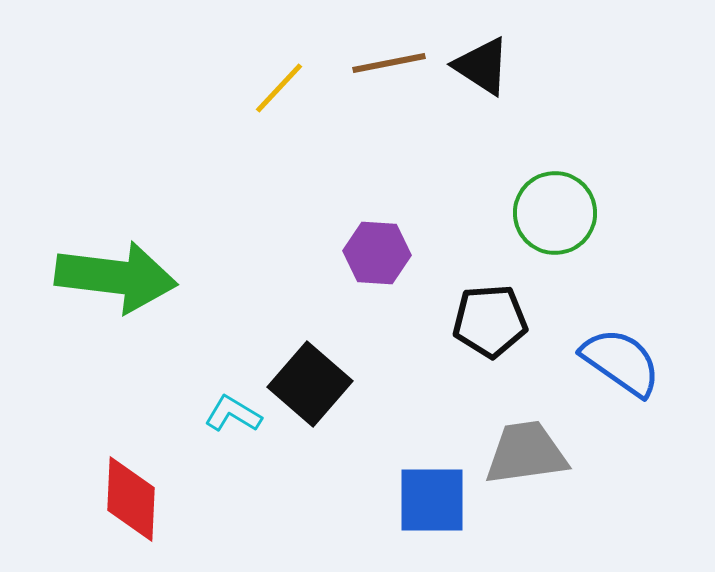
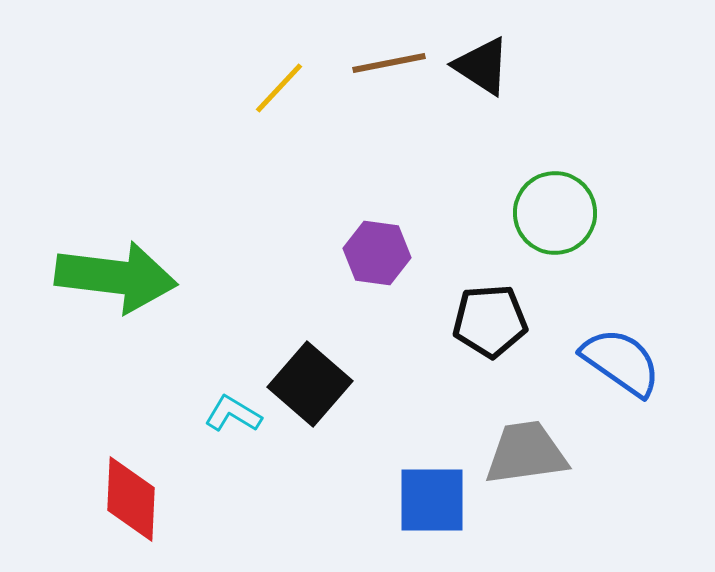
purple hexagon: rotated 4 degrees clockwise
